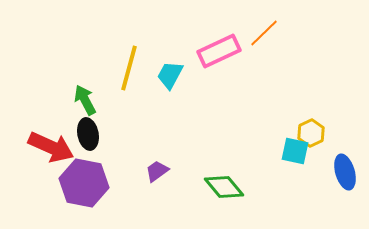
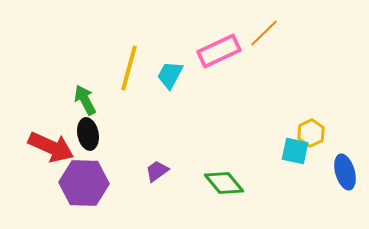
purple hexagon: rotated 9 degrees counterclockwise
green diamond: moved 4 px up
